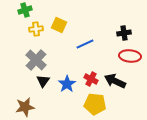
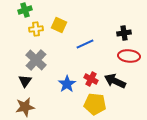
red ellipse: moved 1 px left
black triangle: moved 18 px left
